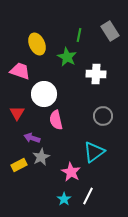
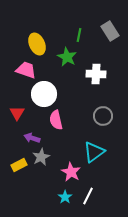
pink trapezoid: moved 6 px right, 1 px up
cyan star: moved 1 px right, 2 px up
